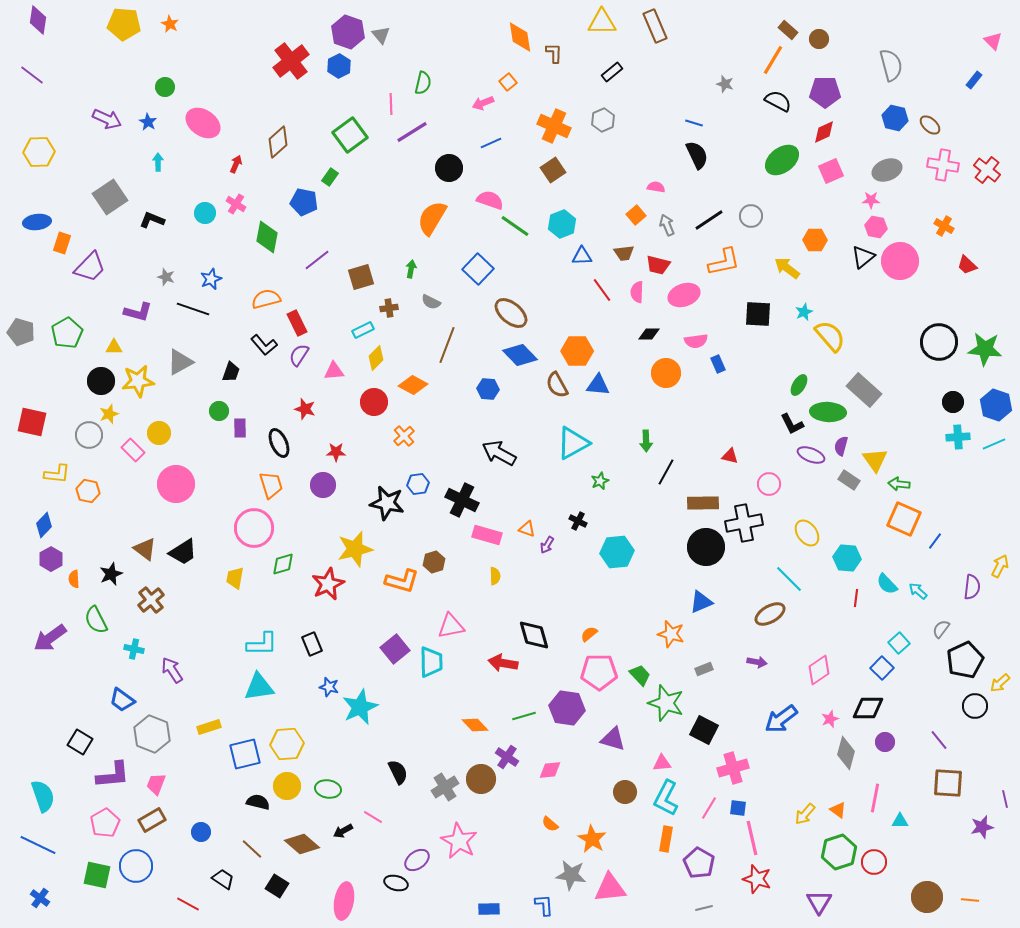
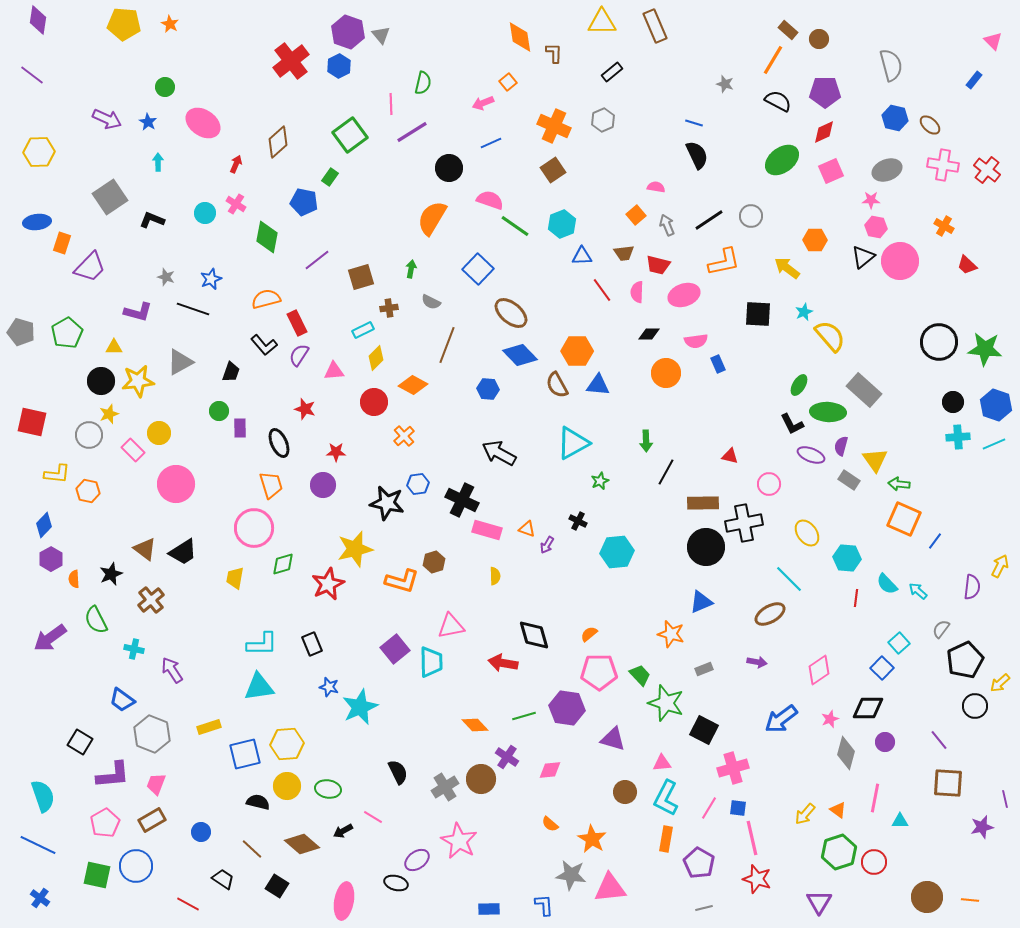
pink rectangle at (487, 535): moved 5 px up
